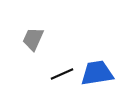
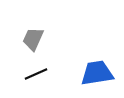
black line: moved 26 px left
